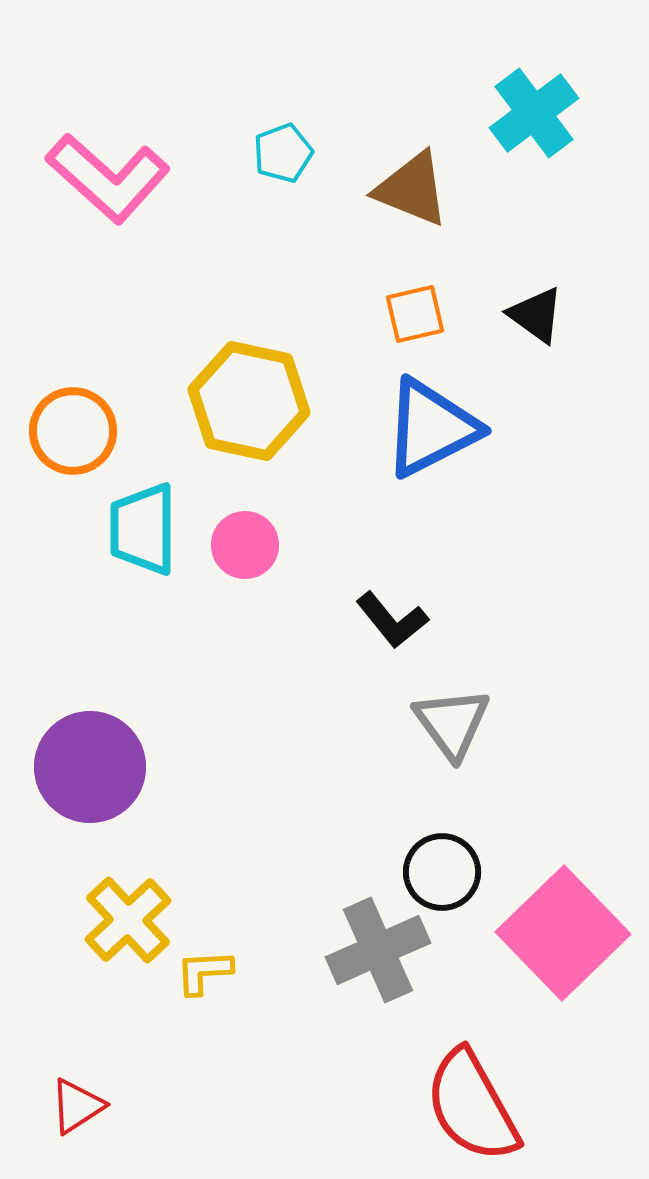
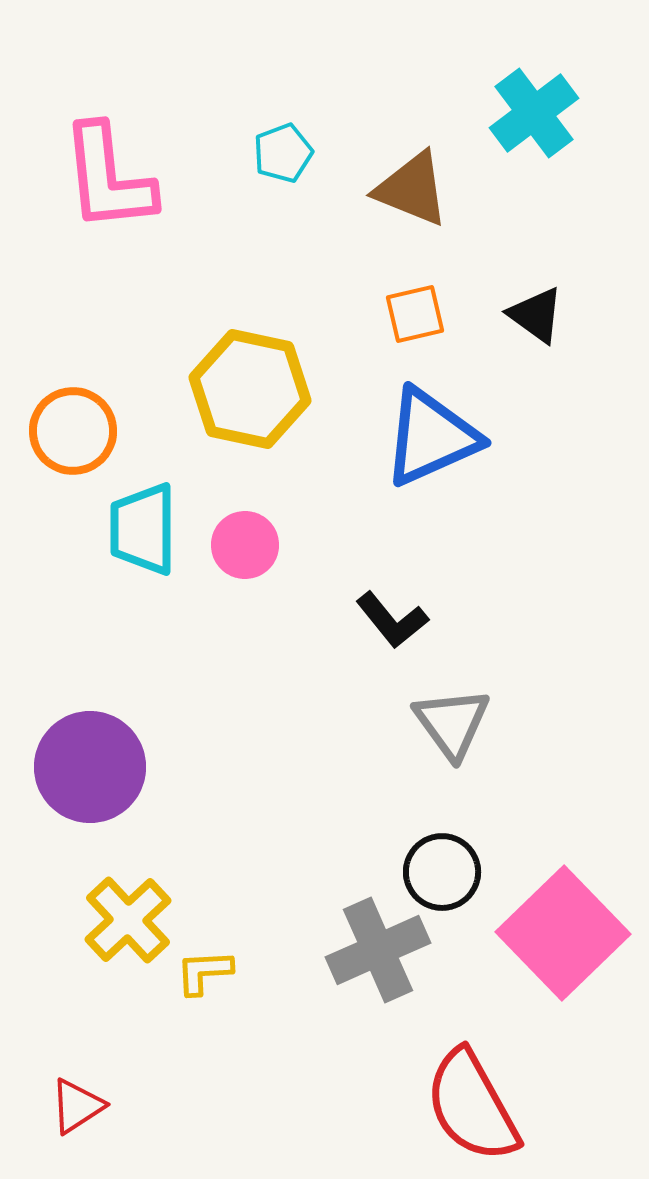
pink L-shape: rotated 42 degrees clockwise
yellow hexagon: moved 1 px right, 12 px up
blue triangle: moved 9 px down; rotated 3 degrees clockwise
